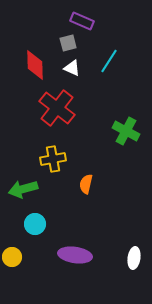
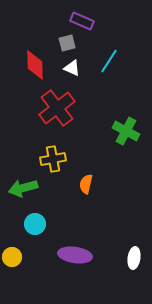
gray square: moved 1 px left
red cross: rotated 15 degrees clockwise
green arrow: moved 1 px up
